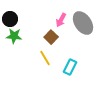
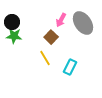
black circle: moved 2 px right, 3 px down
